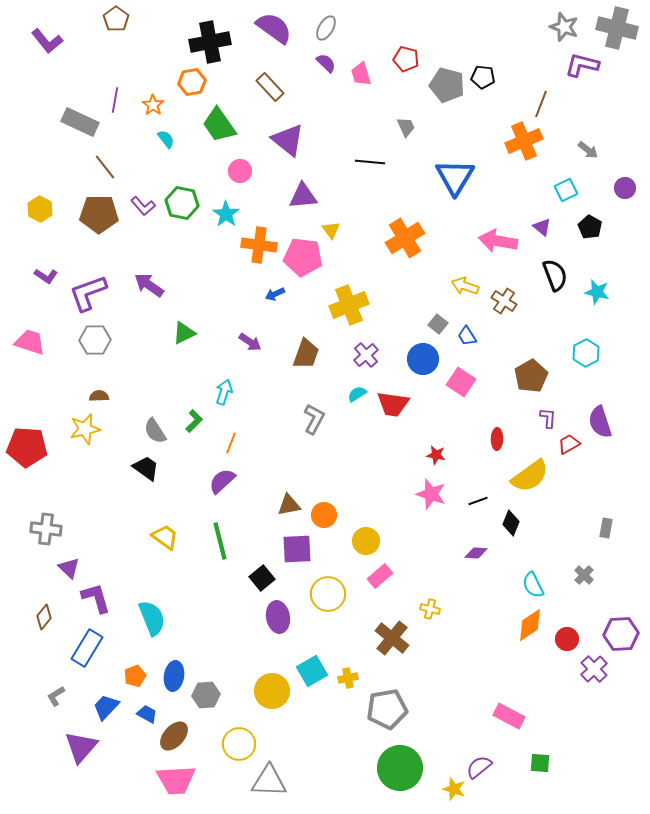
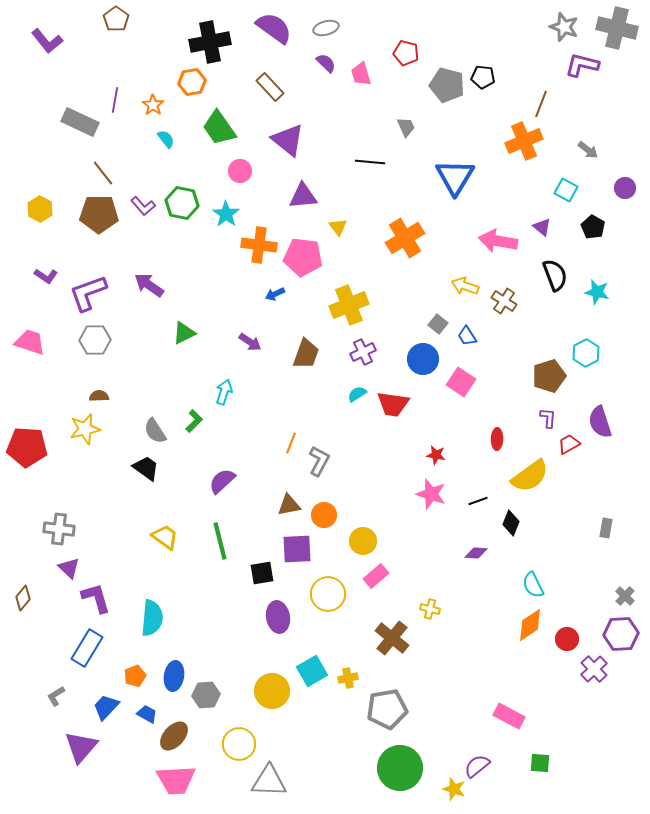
gray ellipse at (326, 28): rotated 45 degrees clockwise
red pentagon at (406, 59): moved 6 px up
green trapezoid at (219, 125): moved 3 px down
brown line at (105, 167): moved 2 px left, 6 px down
cyan square at (566, 190): rotated 35 degrees counterclockwise
black pentagon at (590, 227): moved 3 px right
yellow triangle at (331, 230): moved 7 px right, 3 px up
purple cross at (366, 355): moved 3 px left, 3 px up; rotated 15 degrees clockwise
brown pentagon at (531, 376): moved 18 px right; rotated 12 degrees clockwise
gray L-shape at (314, 419): moved 5 px right, 42 px down
orange line at (231, 443): moved 60 px right
gray cross at (46, 529): moved 13 px right
yellow circle at (366, 541): moved 3 px left
gray cross at (584, 575): moved 41 px right, 21 px down
pink rectangle at (380, 576): moved 4 px left
black square at (262, 578): moved 5 px up; rotated 30 degrees clockwise
brown diamond at (44, 617): moved 21 px left, 19 px up
cyan semicircle at (152, 618): rotated 27 degrees clockwise
purple semicircle at (479, 767): moved 2 px left, 1 px up
